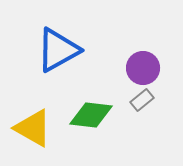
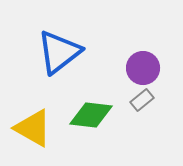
blue triangle: moved 1 px right, 2 px down; rotated 9 degrees counterclockwise
